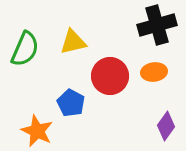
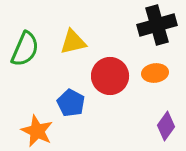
orange ellipse: moved 1 px right, 1 px down
